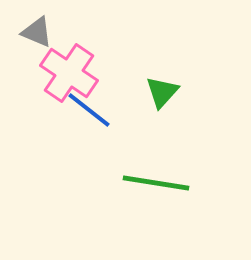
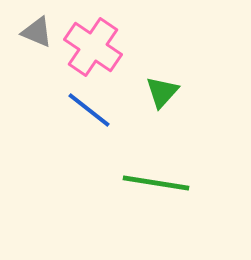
pink cross: moved 24 px right, 26 px up
